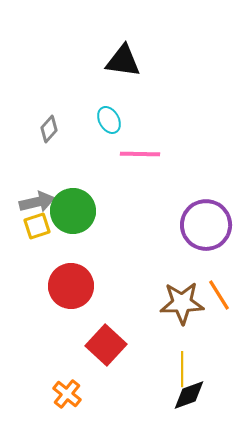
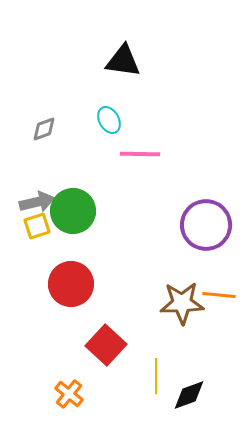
gray diamond: moved 5 px left; rotated 28 degrees clockwise
red circle: moved 2 px up
orange line: rotated 52 degrees counterclockwise
yellow line: moved 26 px left, 7 px down
orange cross: moved 2 px right
